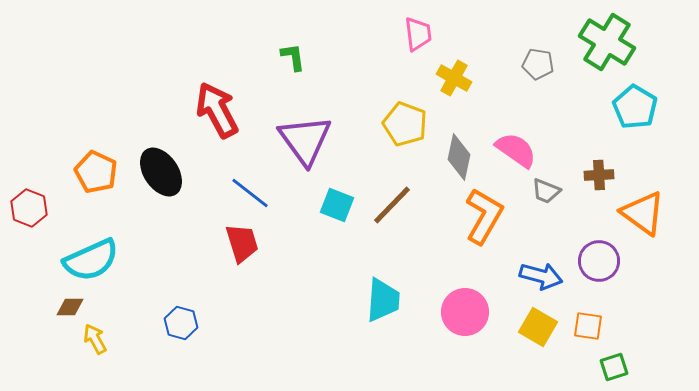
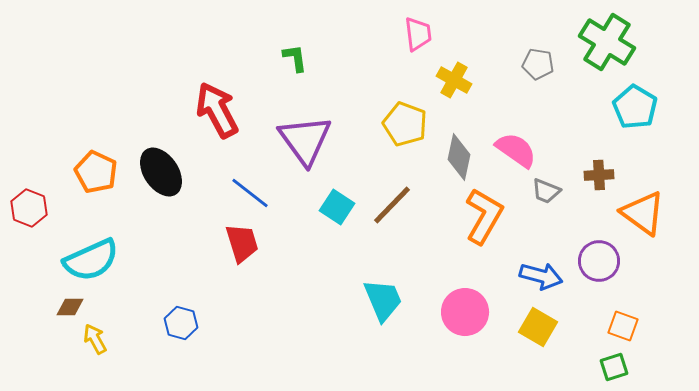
green L-shape: moved 2 px right, 1 px down
yellow cross: moved 2 px down
cyan square: moved 2 px down; rotated 12 degrees clockwise
cyan trapezoid: rotated 27 degrees counterclockwise
orange square: moved 35 px right; rotated 12 degrees clockwise
